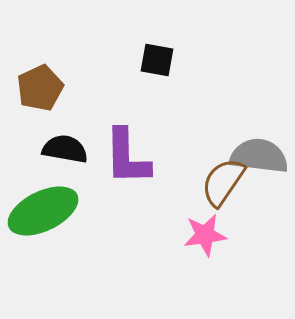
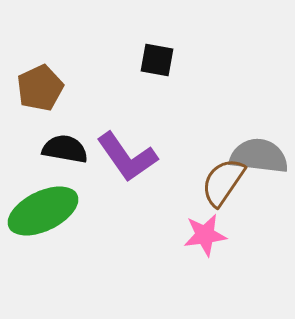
purple L-shape: rotated 34 degrees counterclockwise
